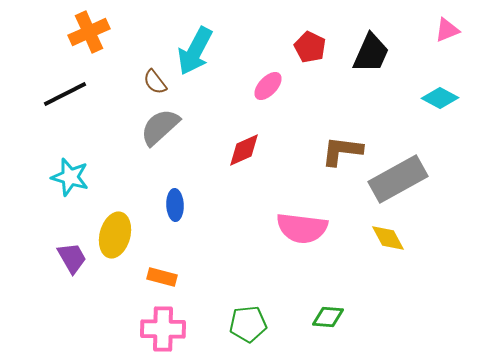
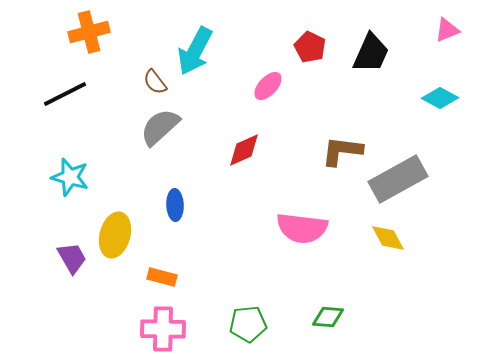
orange cross: rotated 9 degrees clockwise
